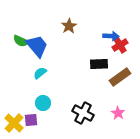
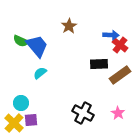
blue arrow: moved 1 px up
red cross: rotated 21 degrees counterclockwise
brown rectangle: moved 2 px up
cyan circle: moved 22 px left
